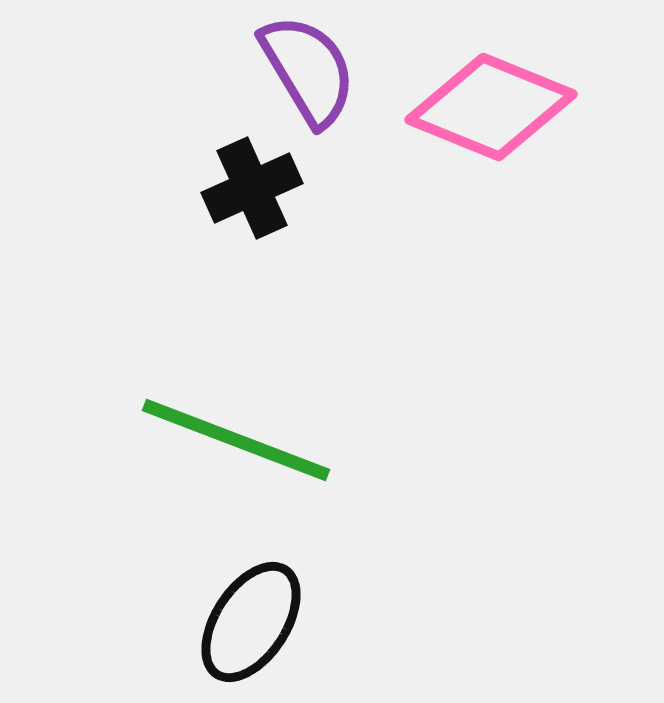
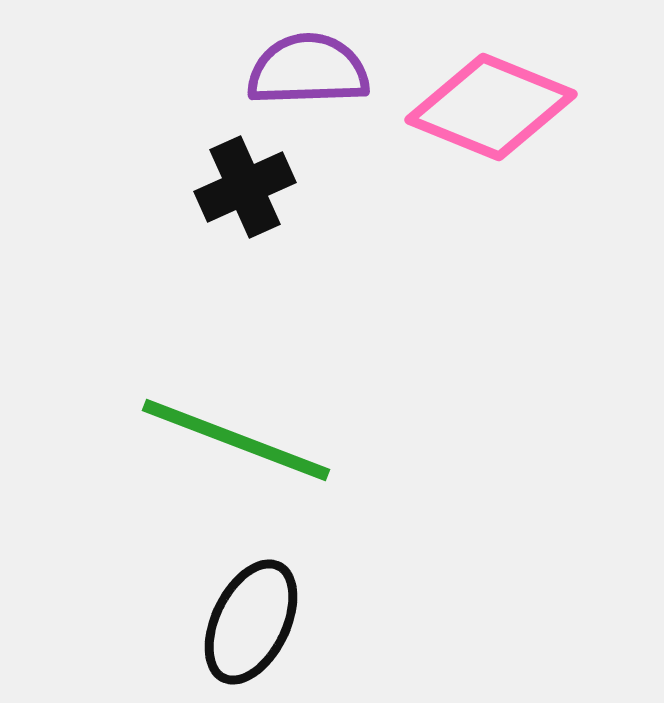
purple semicircle: rotated 61 degrees counterclockwise
black cross: moved 7 px left, 1 px up
black ellipse: rotated 7 degrees counterclockwise
